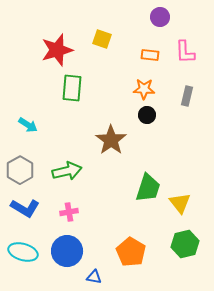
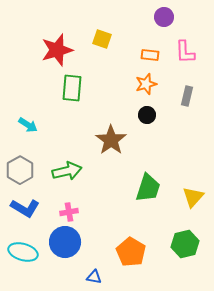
purple circle: moved 4 px right
orange star: moved 2 px right, 5 px up; rotated 20 degrees counterclockwise
yellow triangle: moved 13 px right, 6 px up; rotated 20 degrees clockwise
blue circle: moved 2 px left, 9 px up
